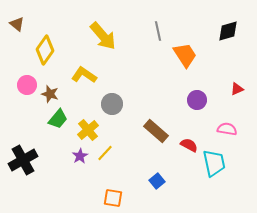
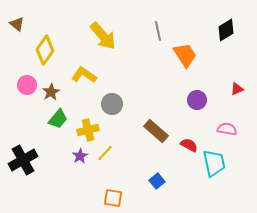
black diamond: moved 2 px left, 1 px up; rotated 15 degrees counterclockwise
brown star: moved 1 px right, 2 px up; rotated 24 degrees clockwise
yellow cross: rotated 25 degrees clockwise
